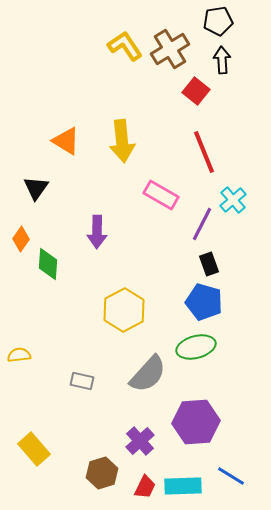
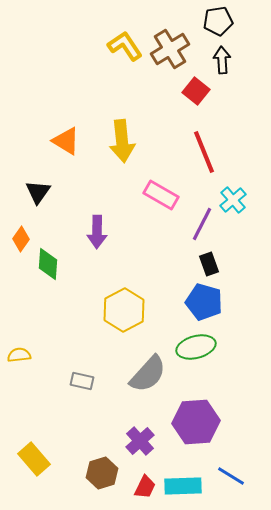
black triangle: moved 2 px right, 4 px down
yellow rectangle: moved 10 px down
